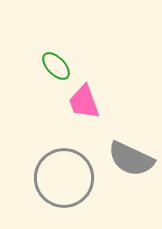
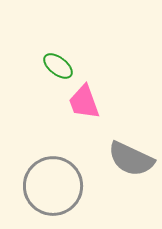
green ellipse: moved 2 px right; rotated 8 degrees counterclockwise
gray circle: moved 11 px left, 8 px down
